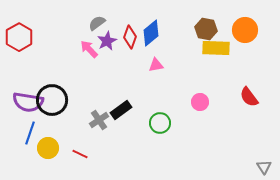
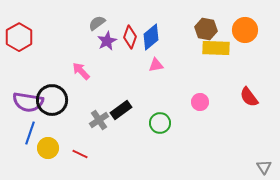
blue diamond: moved 4 px down
pink arrow: moved 8 px left, 22 px down
